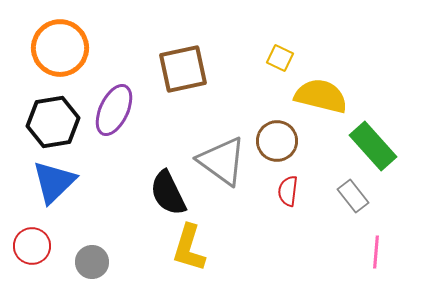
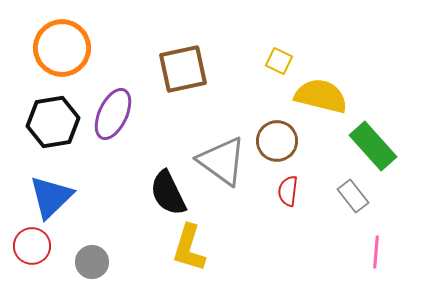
orange circle: moved 2 px right
yellow square: moved 1 px left, 3 px down
purple ellipse: moved 1 px left, 4 px down
blue triangle: moved 3 px left, 15 px down
